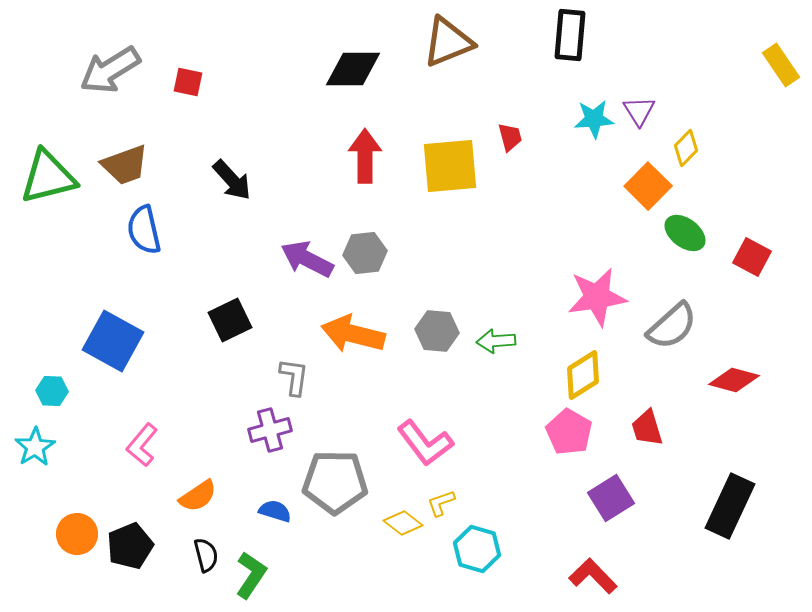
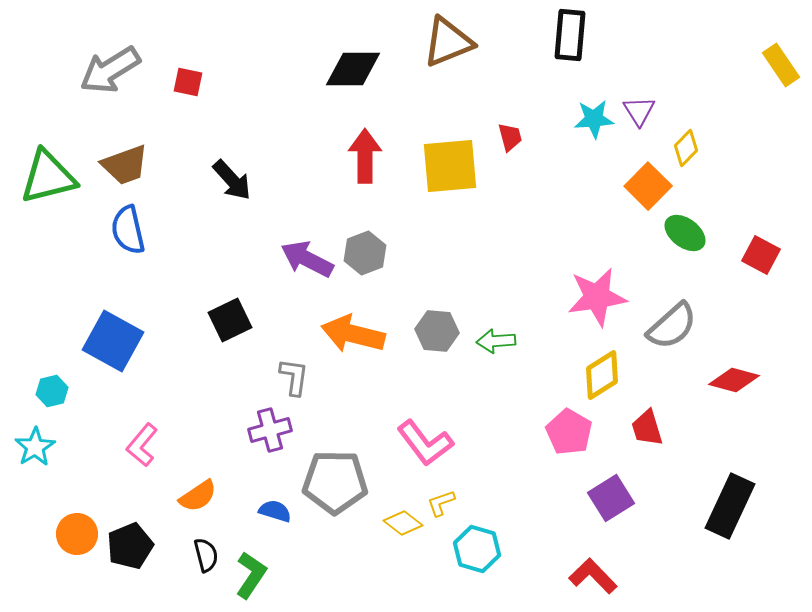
blue semicircle at (144, 230): moved 16 px left
gray hexagon at (365, 253): rotated 15 degrees counterclockwise
red square at (752, 257): moved 9 px right, 2 px up
yellow diamond at (583, 375): moved 19 px right
cyan hexagon at (52, 391): rotated 16 degrees counterclockwise
